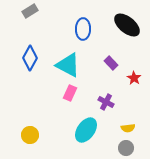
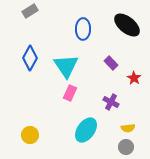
cyan triangle: moved 2 px left, 1 px down; rotated 28 degrees clockwise
purple cross: moved 5 px right
gray circle: moved 1 px up
